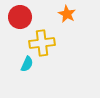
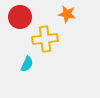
orange star: rotated 18 degrees counterclockwise
yellow cross: moved 3 px right, 4 px up
